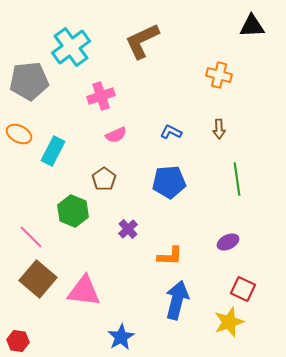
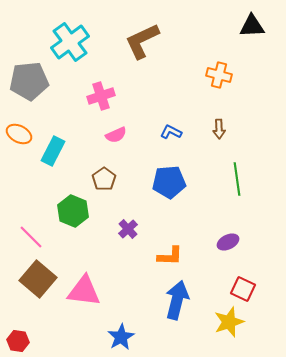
cyan cross: moved 1 px left, 5 px up
